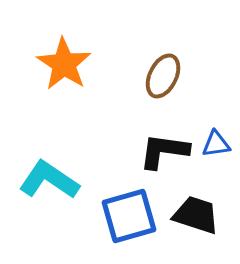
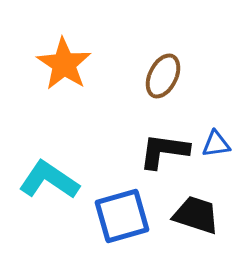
blue square: moved 7 px left
